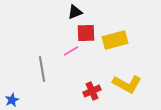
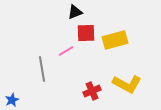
pink line: moved 5 px left
